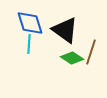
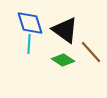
brown line: rotated 60 degrees counterclockwise
green diamond: moved 9 px left, 2 px down
